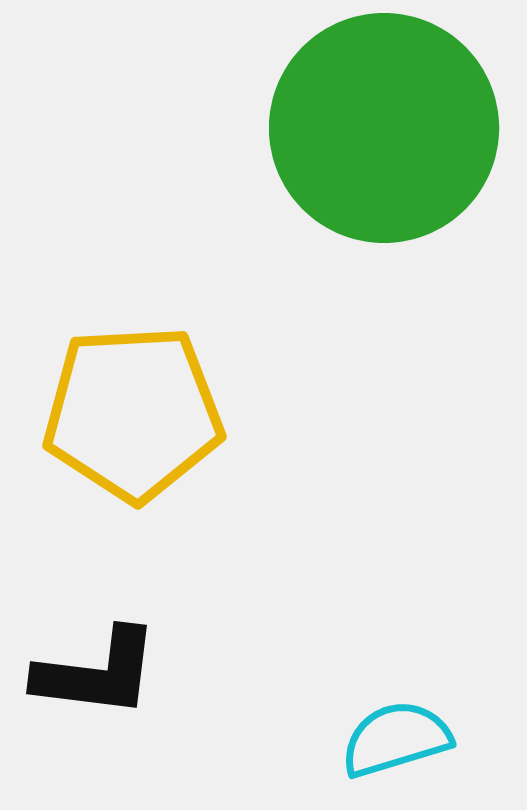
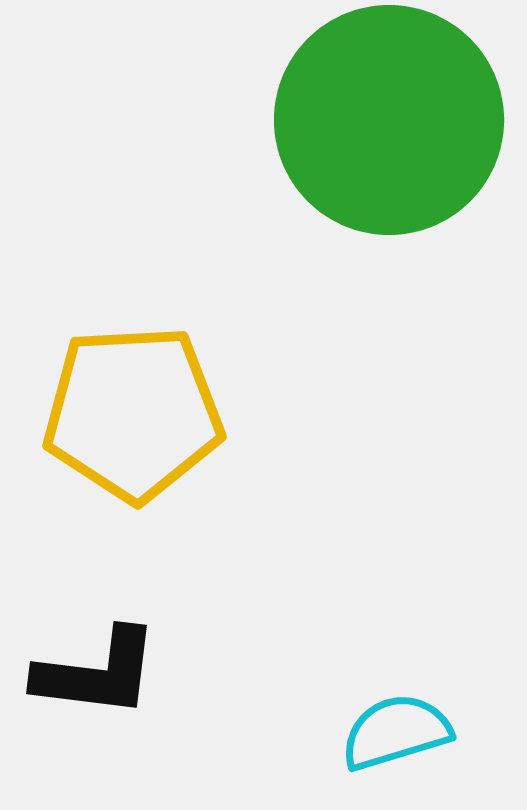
green circle: moved 5 px right, 8 px up
cyan semicircle: moved 7 px up
